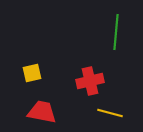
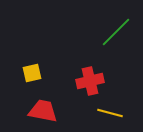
green line: rotated 40 degrees clockwise
red trapezoid: moved 1 px right, 1 px up
